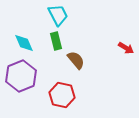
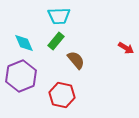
cyan trapezoid: moved 1 px right, 1 px down; rotated 115 degrees clockwise
green rectangle: rotated 54 degrees clockwise
